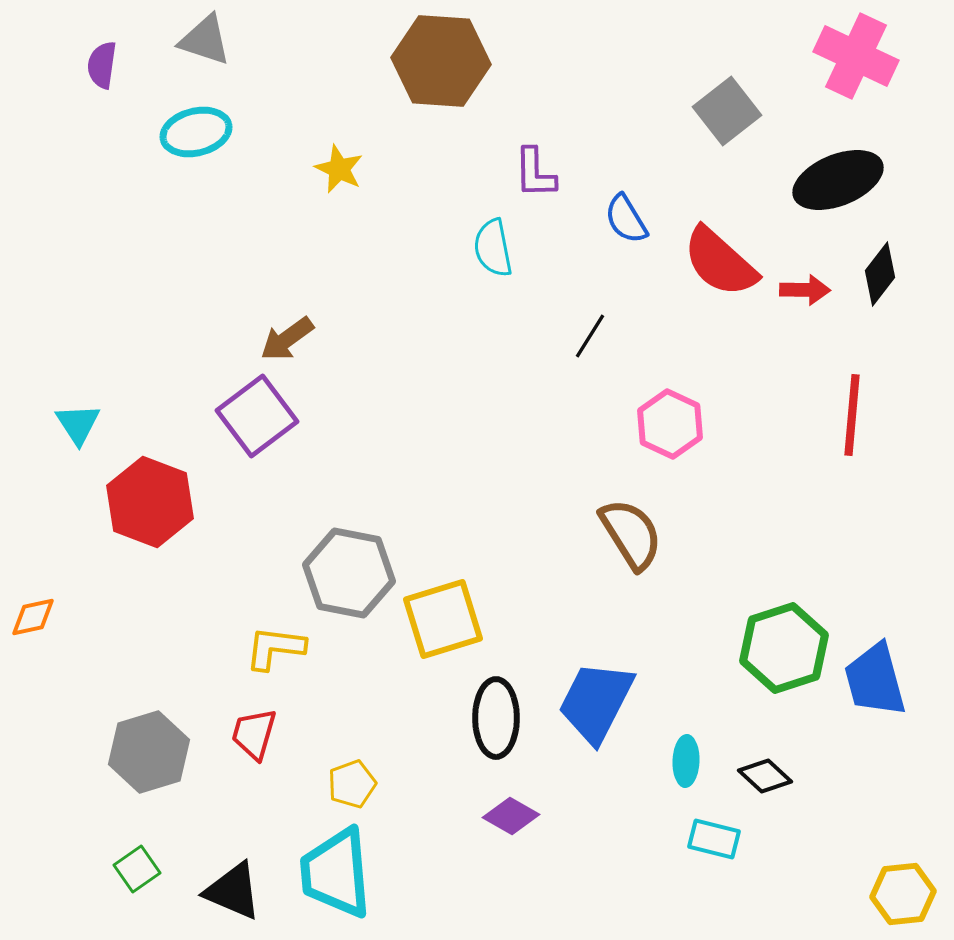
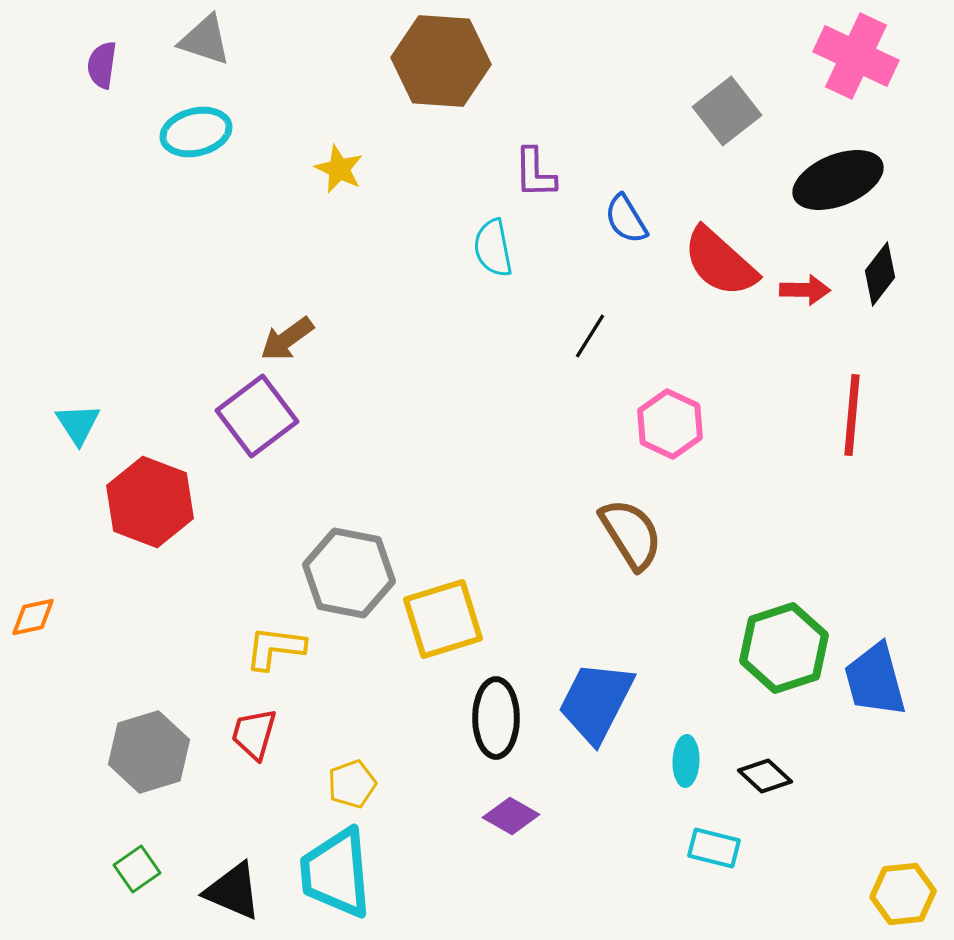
cyan rectangle at (714, 839): moved 9 px down
